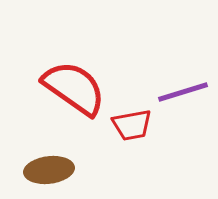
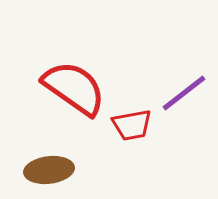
purple line: moved 1 px right, 1 px down; rotated 21 degrees counterclockwise
